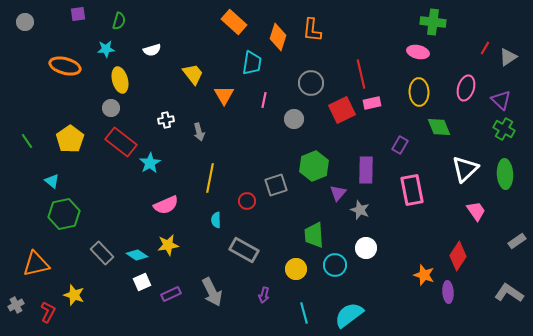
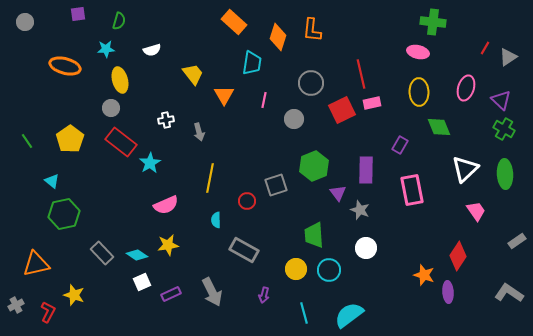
purple triangle at (338, 193): rotated 18 degrees counterclockwise
cyan circle at (335, 265): moved 6 px left, 5 px down
